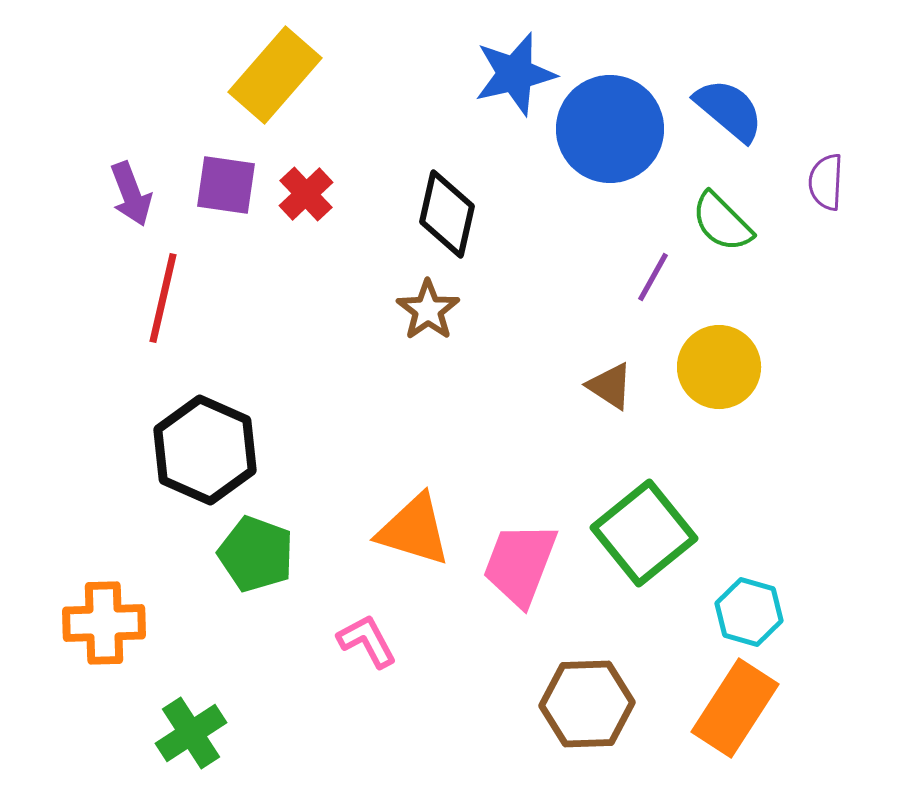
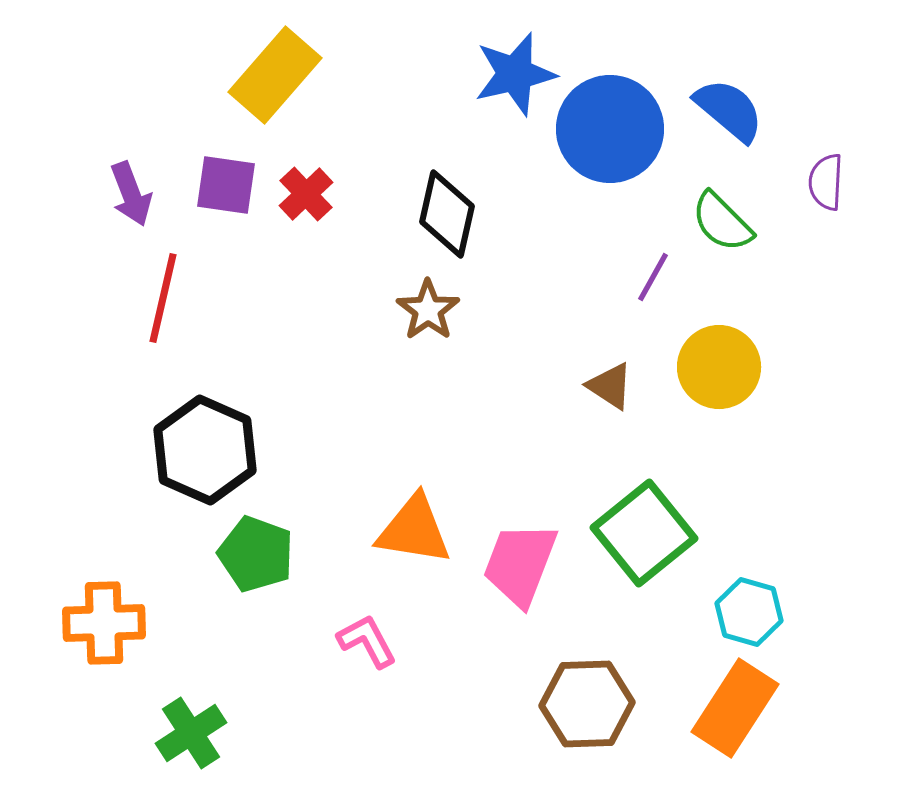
orange triangle: rotated 8 degrees counterclockwise
